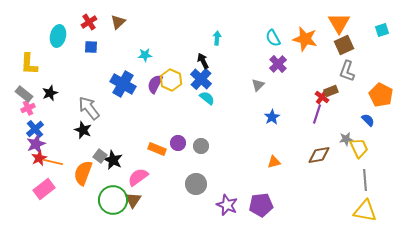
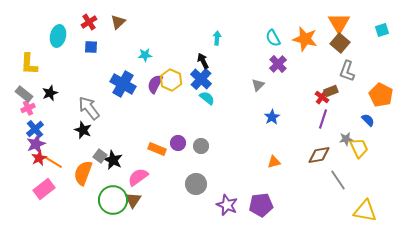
brown square at (344, 45): moved 4 px left, 2 px up; rotated 24 degrees counterclockwise
purple line at (317, 114): moved 6 px right, 5 px down
orange line at (53, 162): rotated 18 degrees clockwise
gray line at (365, 180): moved 27 px left; rotated 30 degrees counterclockwise
